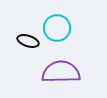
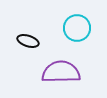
cyan circle: moved 20 px right
